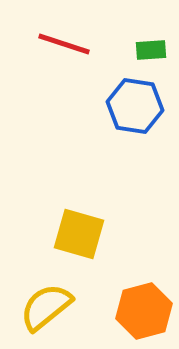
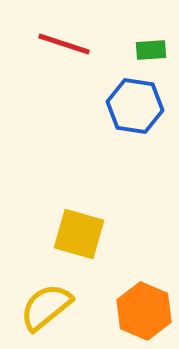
orange hexagon: rotated 22 degrees counterclockwise
